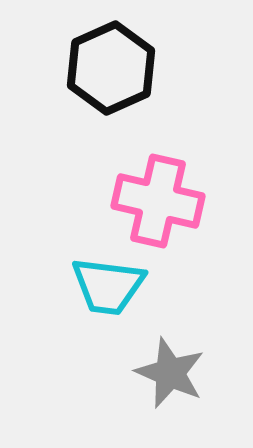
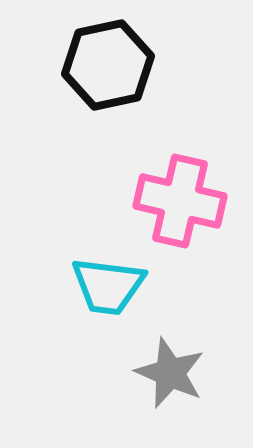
black hexagon: moved 3 px left, 3 px up; rotated 12 degrees clockwise
pink cross: moved 22 px right
